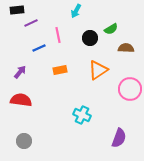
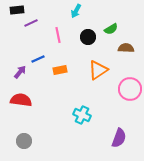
black circle: moved 2 px left, 1 px up
blue line: moved 1 px left, 11 px down
